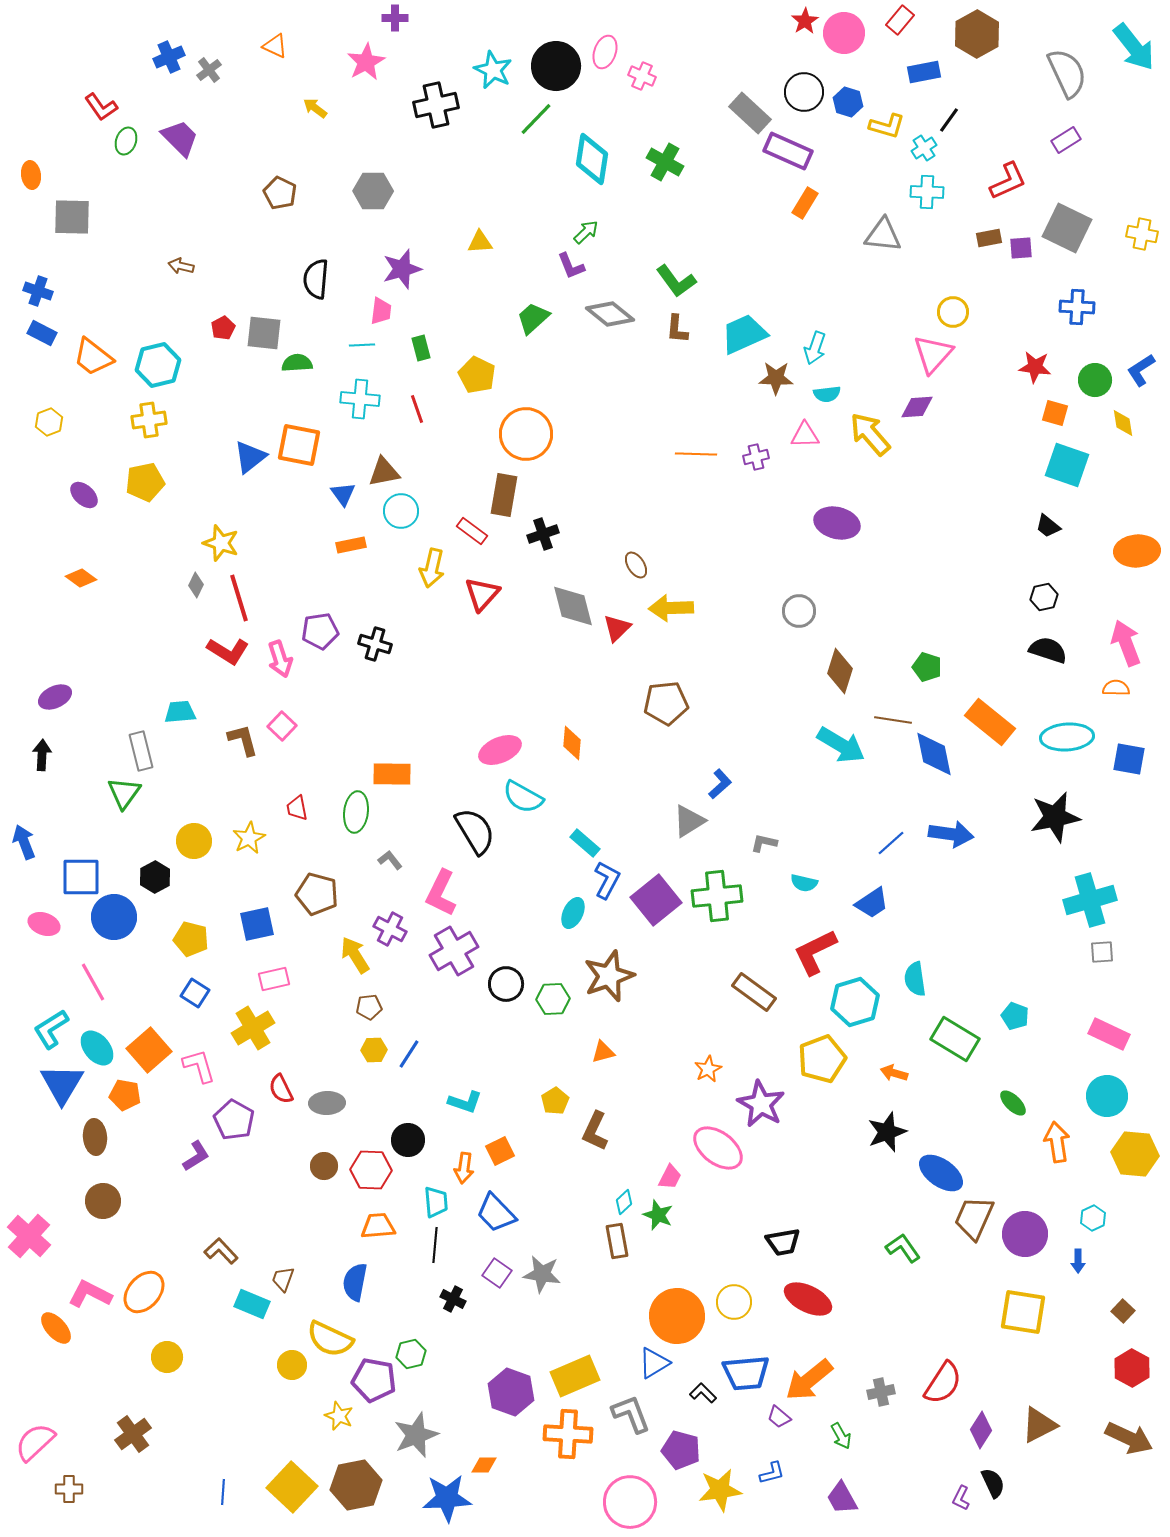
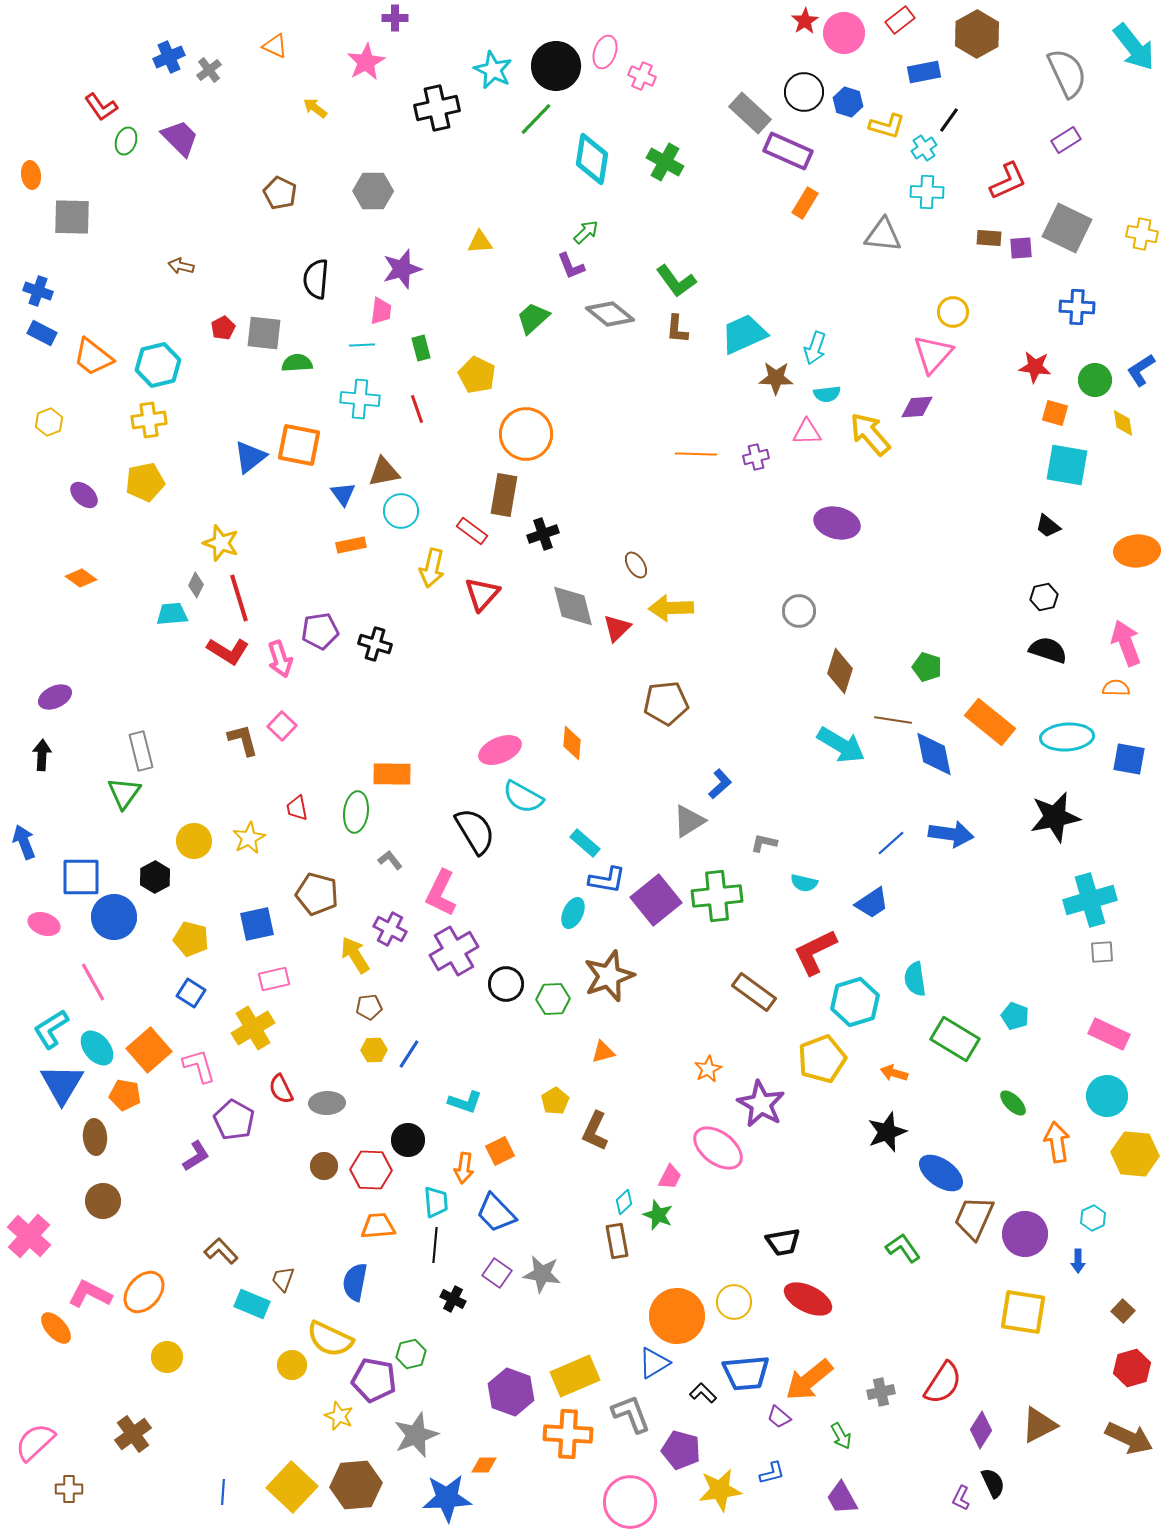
red rectangle at (900, 20): rotated 12 degrees clockwise
black cross at (436, 105): moved 1 px right, 3 px down
brown rectangle at (989, 238): rotated 15 degrees clockwise
pink triangle at (805, 435): moved 2 px right, 3 px up
cyan square at (1067, 465): rotated 9 degrees counterclockwise
cyan trapezoid at (180, 712): moved 8 px left, 98 px up
blue L-shape at (607, 880): rotated 72 degrees clockwise
blue square at (195, 993): moved 4 px left
red hexagon at (1132, 1368): rotated 15 degrees clockwise
brown hexagon at (356, 1485): rotated 6 degrees clockwise
